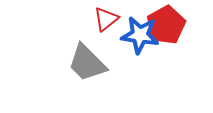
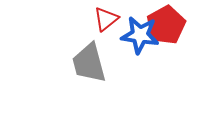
gray trapezoid: moved 2 px right; rotated 30 degrees clockwise
